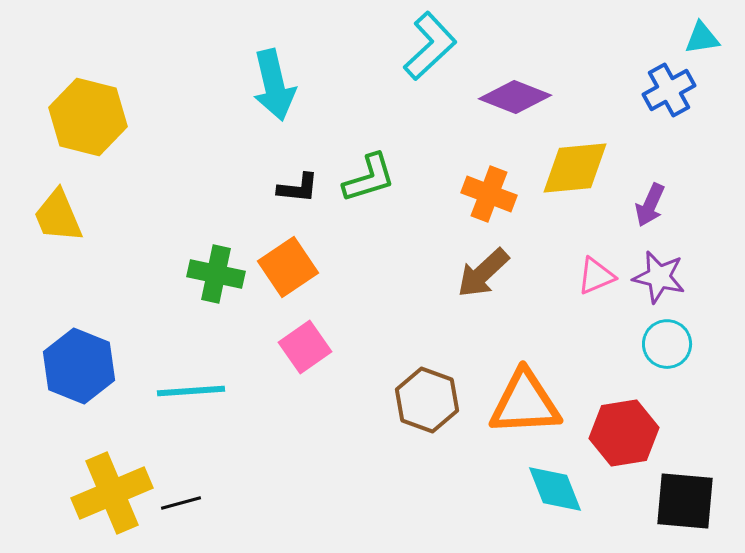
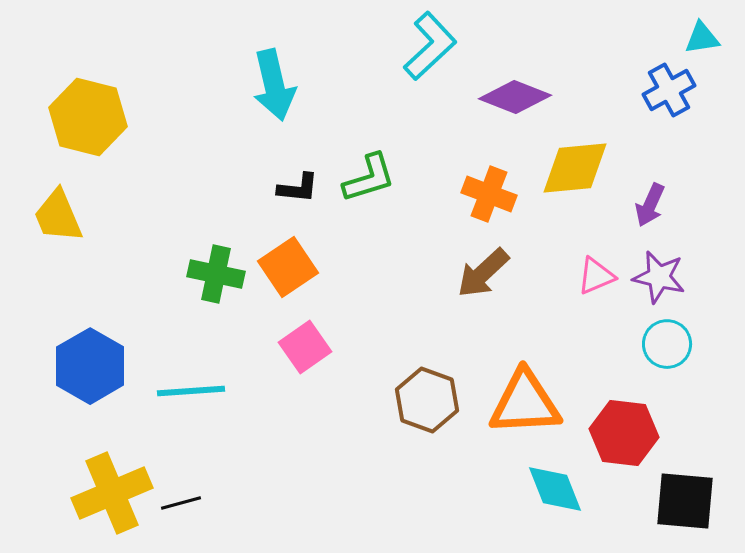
blue hexagon: moved 11 px right; rotated 8 degrees clockwise
red hexagon: rotated 16 degrees clockwise
